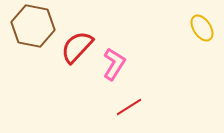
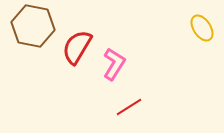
red semicircle: rotated 12 degrees counterclockwise
